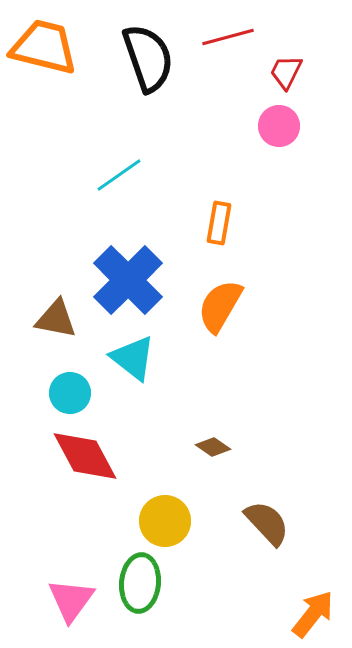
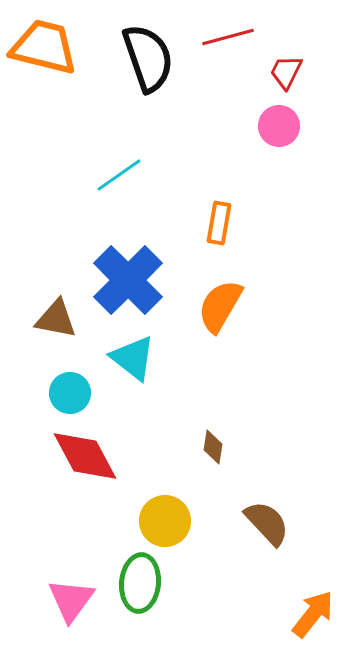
brown diamond: rotated 64 degrees clockwise
